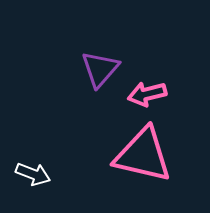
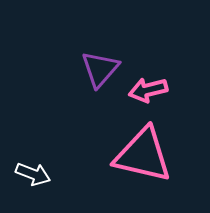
pink arrow: moved 1 px right, 4 px up
